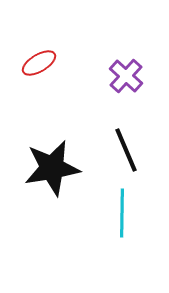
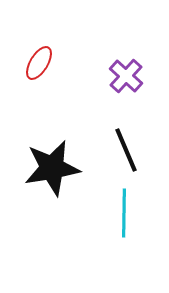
red ellipse: rotated 28 degrees counterclockwise
cyan line: moved 2 px right
